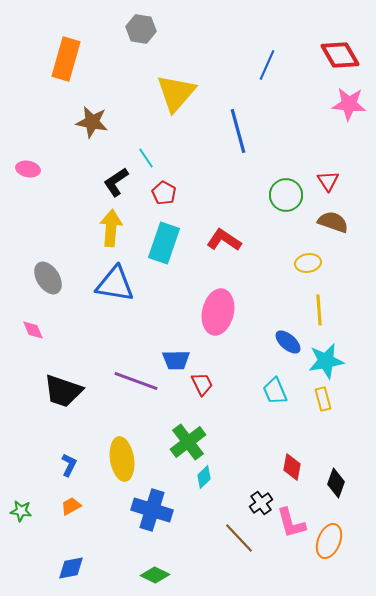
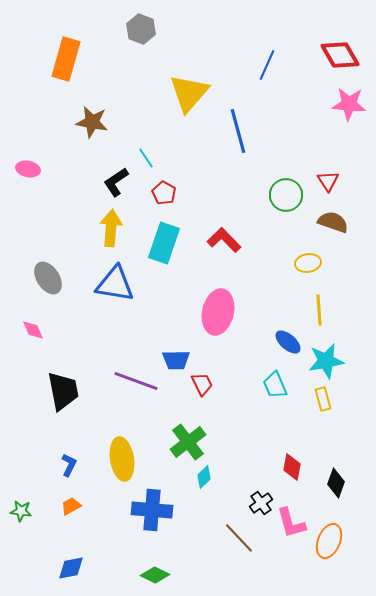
gray hexagon at (141, 29): rotated 12 degrees clockwise
yellow triangle at (176, 93): moved 13 px right
red L-shape at (224, 240): rotated 12 degrees clockwise
black trapezoid at (63, 391): rotated 120 degrees counterclockwise
cyan trapezoid at (275, 391): moved 6 px up
blue cross at (152, 510): rotated 12 degrees counterclockwise
